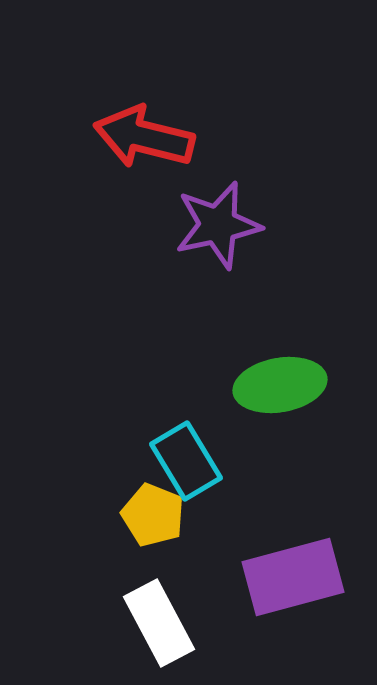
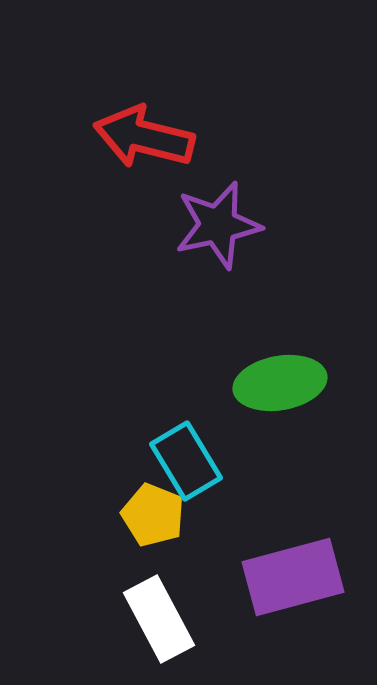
green ellipse: moved 2 px up
white rectangle: moved 4 px up
